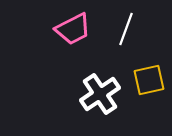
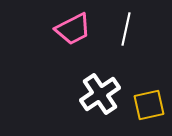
white line: rotated 8 degrees counterclockwise
yellow square: moved 25 px down
